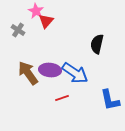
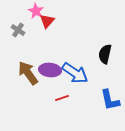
red triangle: moved 1 px right
black semicircle: moved 8 px right, 10 px down
